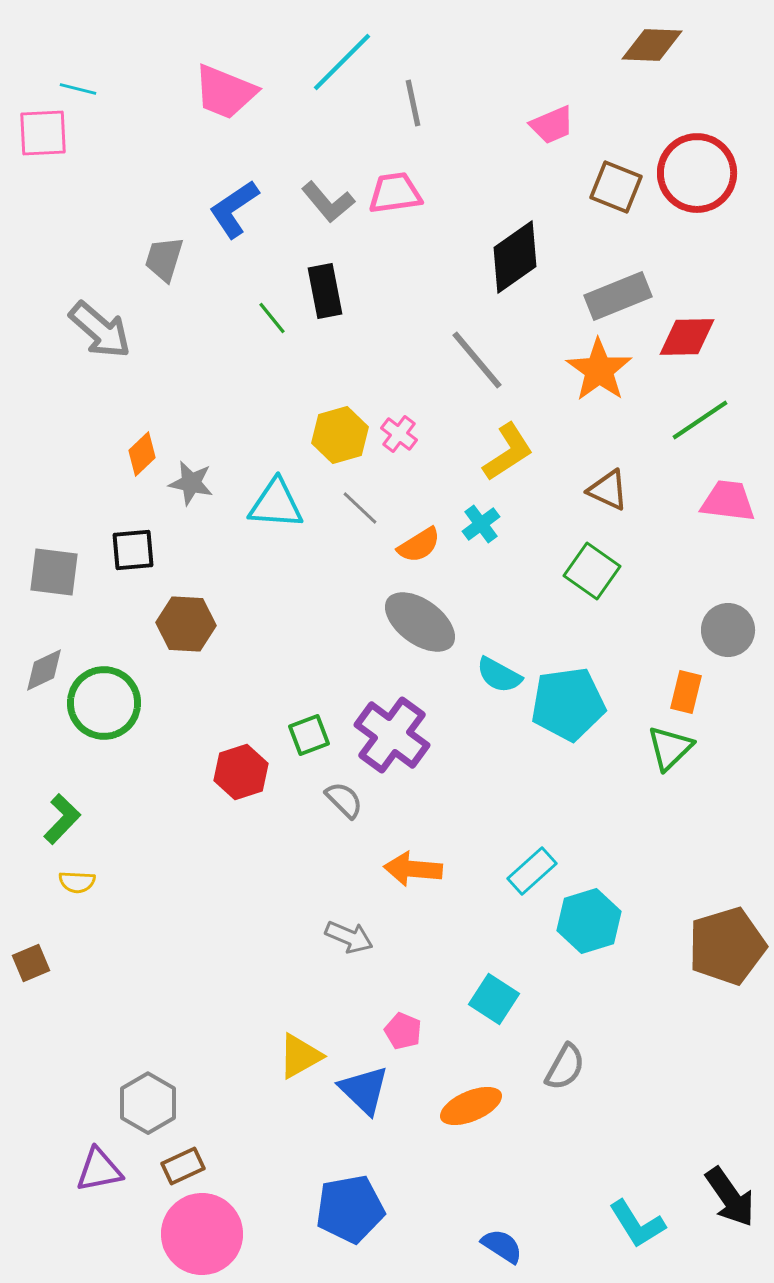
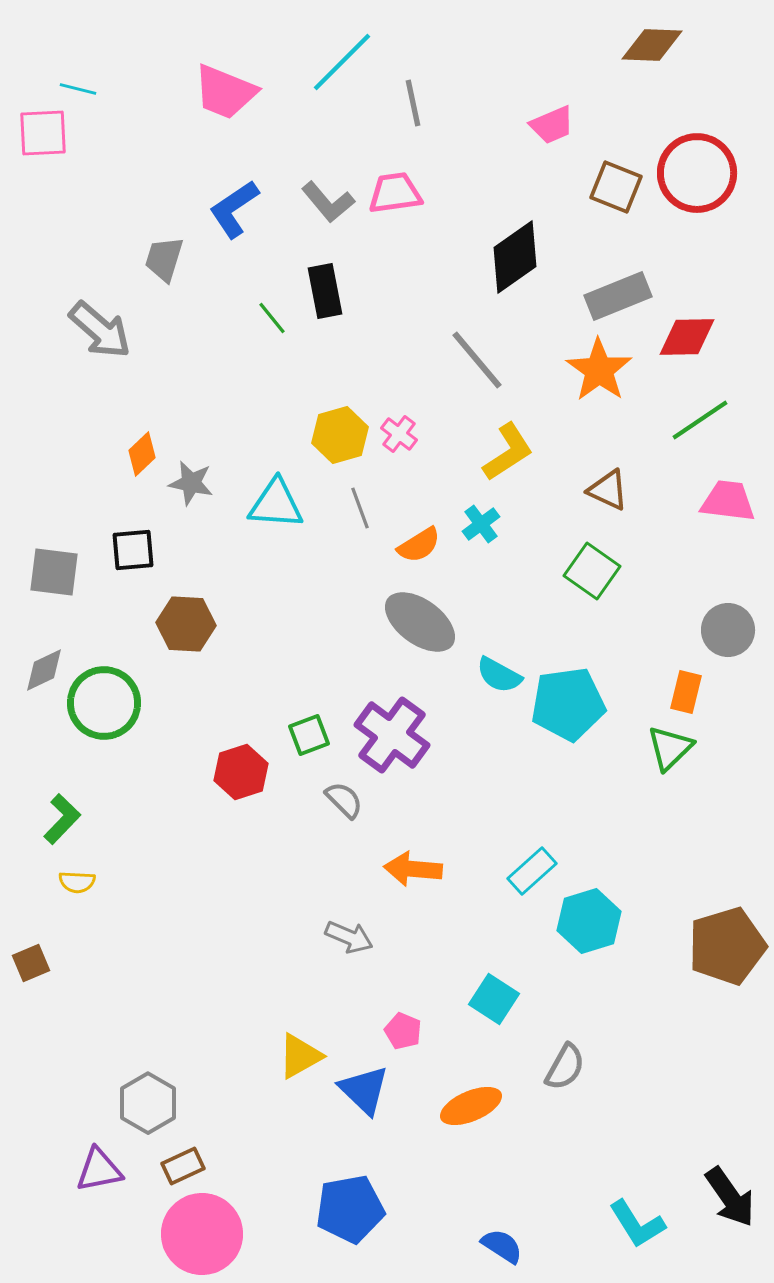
gray line at (360, 508): rotated 27 degrees clockwise
